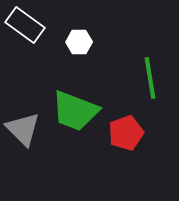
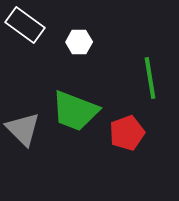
red pentagon: moved 1 px right
